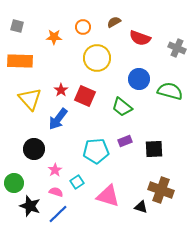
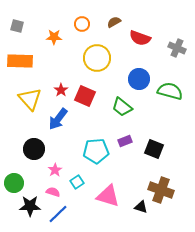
orange circle: moved 1 px left, 3 px up
black square: rotated 24 degrees clockwise
pink semicircle: moved 3 px left
black star: rotated 20 degrees counterclockwise
